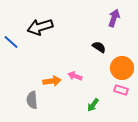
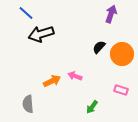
purple arrow: moved 3 px left, 4 px up
black arrow: moved 1 px right, 7 px down
blue line: moved 15 px right, 29 px up
black semicircle: rotated 80 degrees counterclockwise
orange circle: moved 14 px up
orange arrow: rotated 18 degrees counterclockwise
gray semicircle: moved 4 px left, 4 px down
green arrow: moved 1 px left, 2 px down
